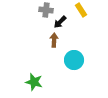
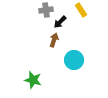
gray cross: rotated 16 degrees counterclockwise
brown arrow: rotated 16 degrees clockwise
green star: moved 1 px left, 2 px up
